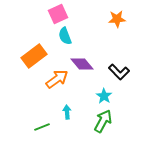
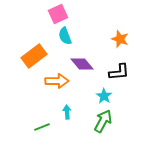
orange star: moved 3 px right, 20 px down; rotated 24 degrees clockwise
black L-shape: rotated 50 degrees counterclockwise
orange arrow: moved 2 px down; rotated 35 degrees clockwise
